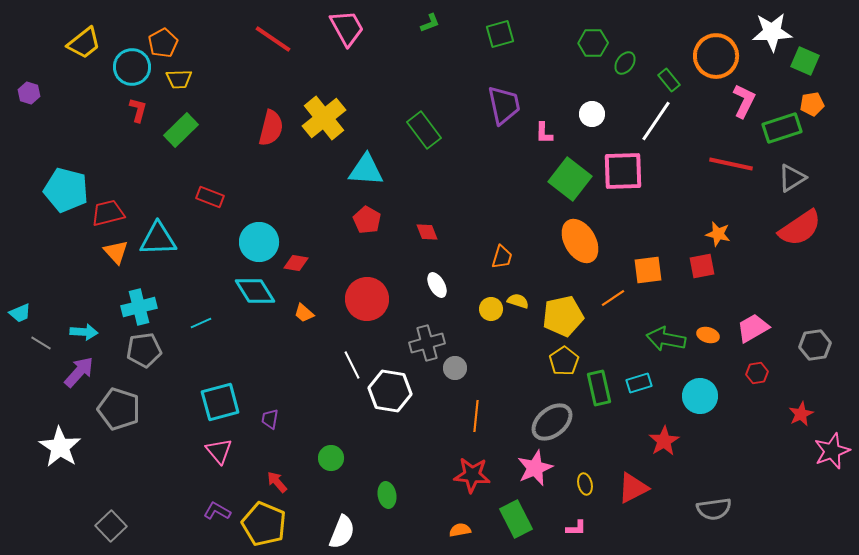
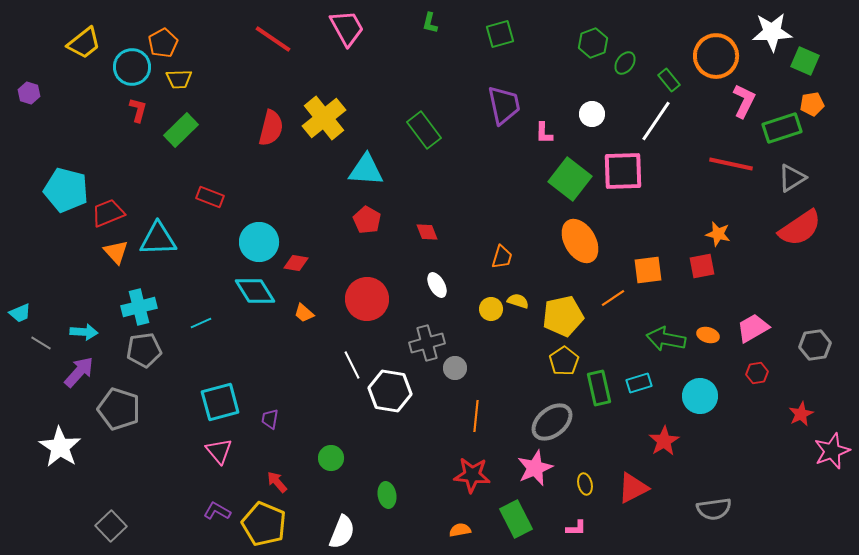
green L-shape at (430, 23): rotated 125 degrees clockwise
green hexagon at (593, 43): rotated 20 degrees counterclockwise
red trapezoid at (108, 213): rotated 8 degrees counterclockwise
